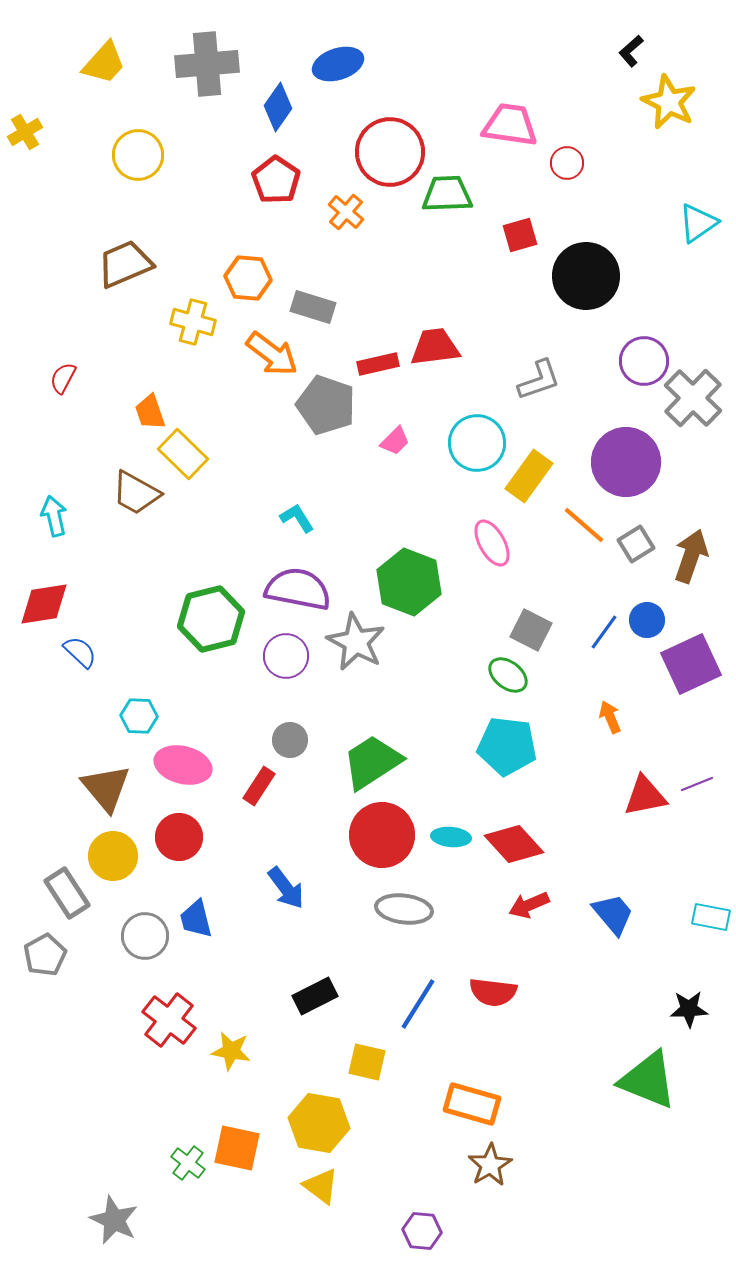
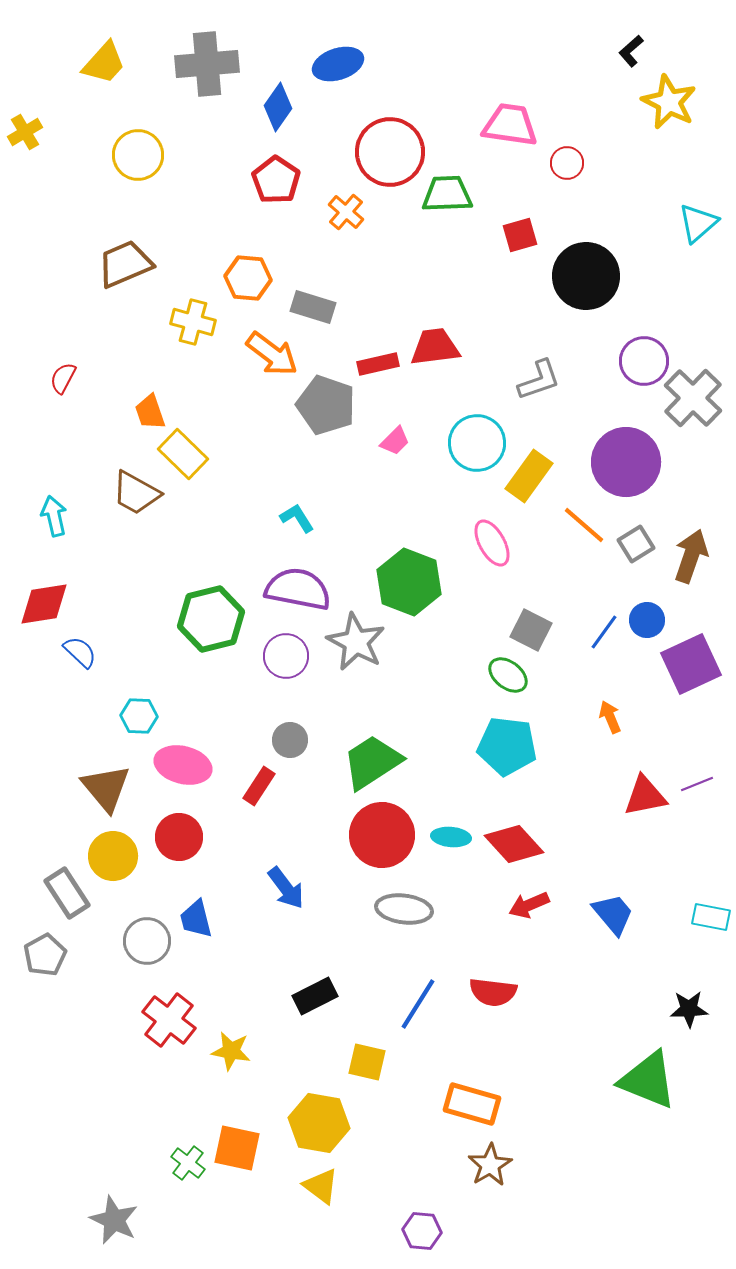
cyan triangle at (698, 223): rotated 6 degrees counterclockwise
gray circle at (145, 936): moved 2 px right, 5 px down
